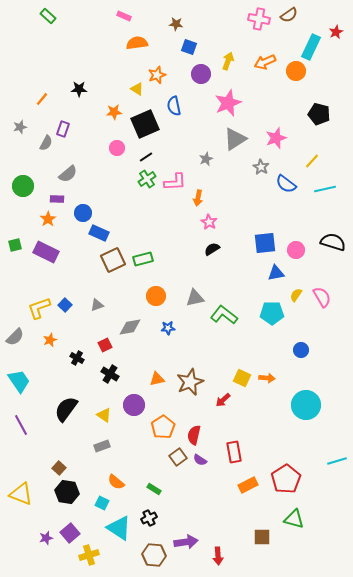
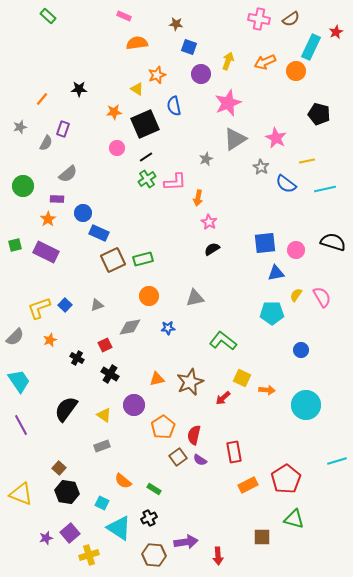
brown semicircle at (289, 15): moved 2 px right, 4 px down
pink star at (276, 138): rotated 25 degrees counterclockwise
yellow line at (312, 161): moved 5 px left; rotated 35 degrees clockwise
orange circle at (156, 296): moved 7 px left
green L-shape at (224, 315): moved 1 px left, 26 px down
orange arrow at (267, 378): moved 12 px down
red arrow at (223, 400): moved 2 px up
orange semicircle at (116, 482): moved 7 px right, 1 px up
